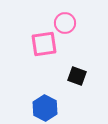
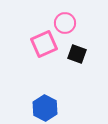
pink square: rotated 16 degrees counterclockwise
black square: moved 22 px up
